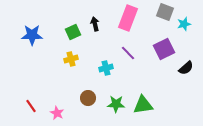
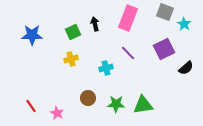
cyan star: rotated 24 degrees counterclockwise
